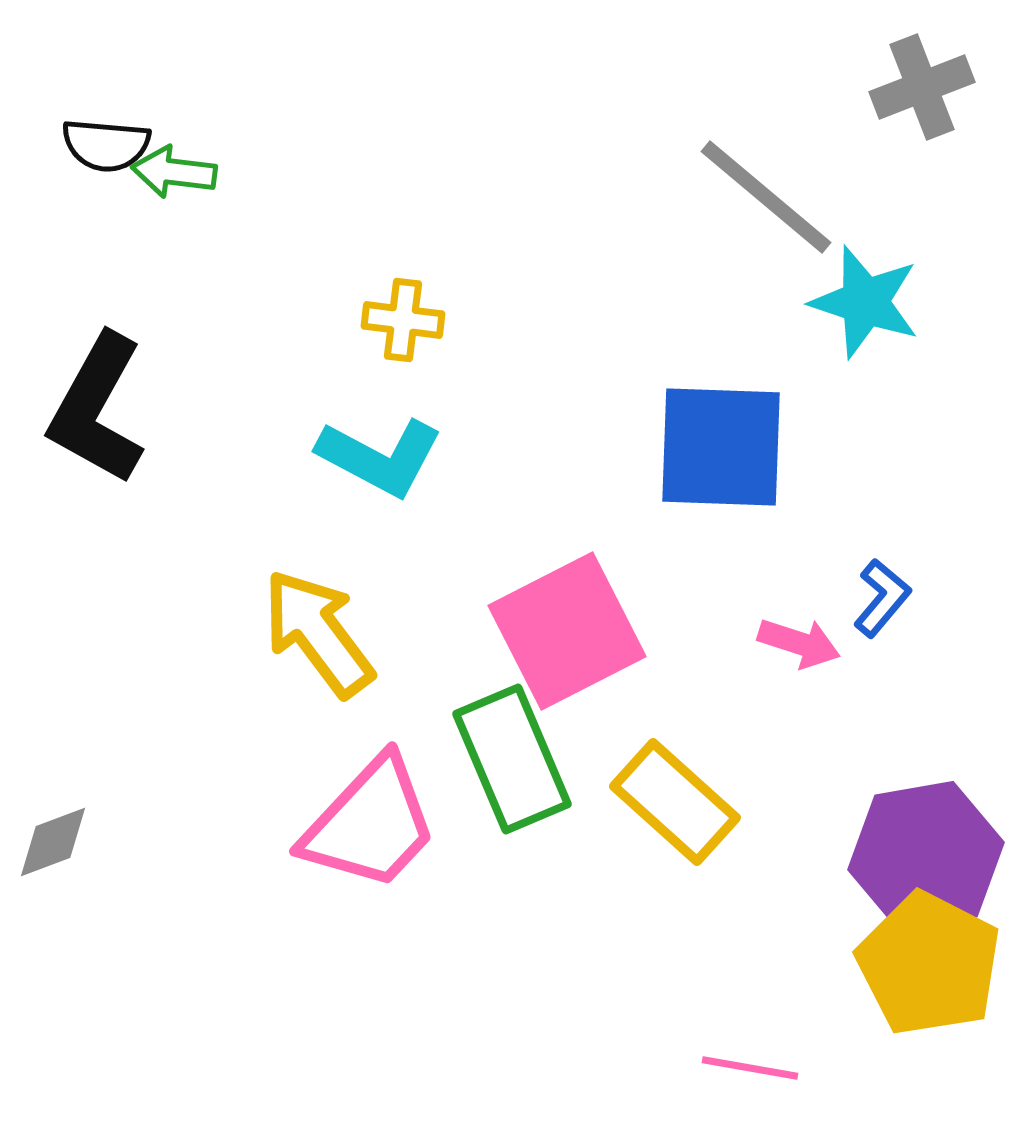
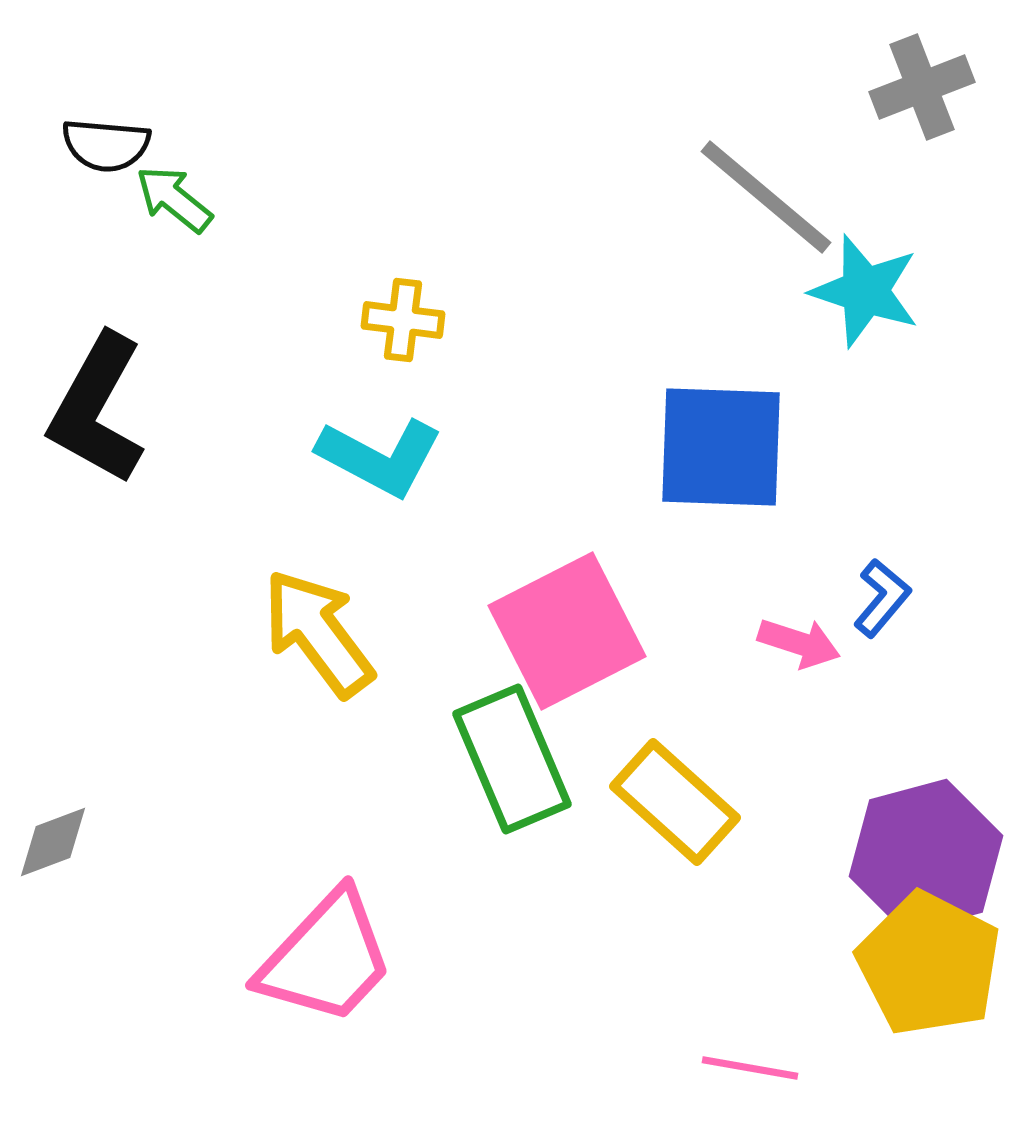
green arrow: moved 27 px down; rotated 32 degrees clockwise
cyan star: moved 11 px up
pink trapezoid: moved 44 px left, 134 px down
purple hexagon: rotated 5 degrees counterclockwise
